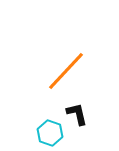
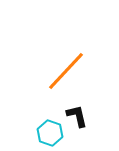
black L-shape: moved 2 px down
